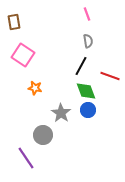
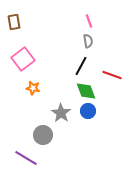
pink line: moved 2 px right, 7 px down
pink square: moved 4 px down; rotated 20 degrees clockwise
red line: moved 2 px right, 1 px up
orange star: moved 2 px left
blue circle: moved 1 px down
purple line: rotated 25 degrees counterclockwise
